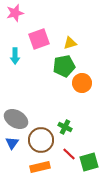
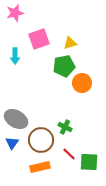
green square: rotated 18 degrees clockwise
